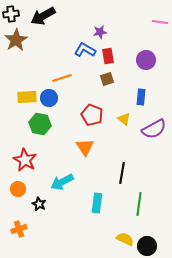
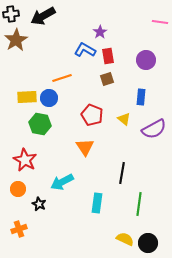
purple star: rotated 24 degrees counterclockwise
black circle: moved 1 px right, 3 px up
